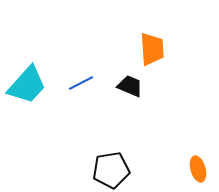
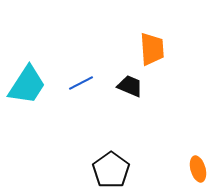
cyan trapezoid: rotated 9 degrees counterclockwise
black pentagon: rotated 27 degrees counterclockwise
